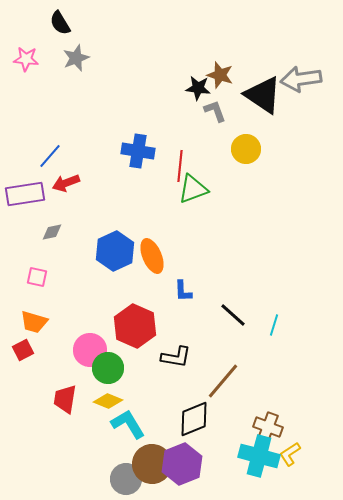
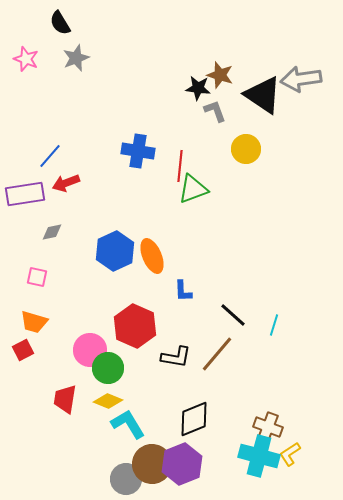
pink star: rotated 15 degrees clockwise
brown line: moved 6 px left, 27 px up
